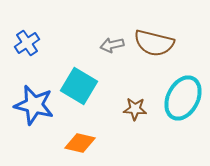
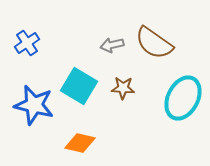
brown semicircle: rotated 21 degrees clockwise
brown star: moved 12 px left, 21 px up
